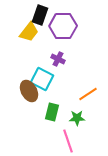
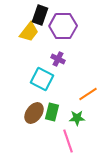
brown ellipse: moved 5 px right, 22 px down; rotated 65 degrees clockwise
